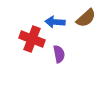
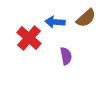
red cross: moved 3 px left, 1 px up; rotated 20 degrees clockwise
purple semicircle: moved 7 px right, 2 px down
